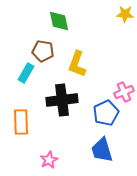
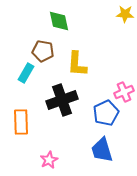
yellow L-shape: rotated 16 degrees counterclockwise
black cross: rotated 12 degrees counterclockwise
